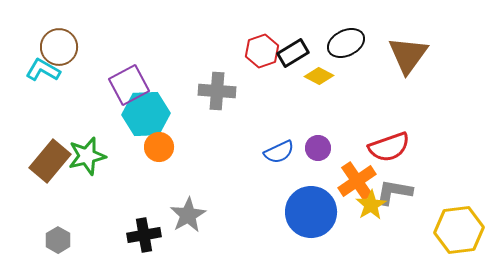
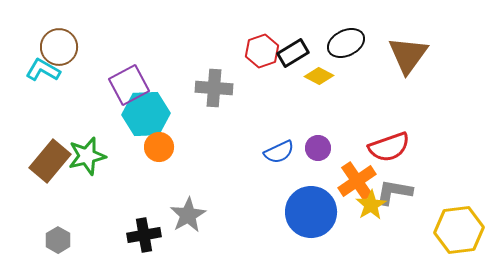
gray cross: moved 3 px left, 3 px up
